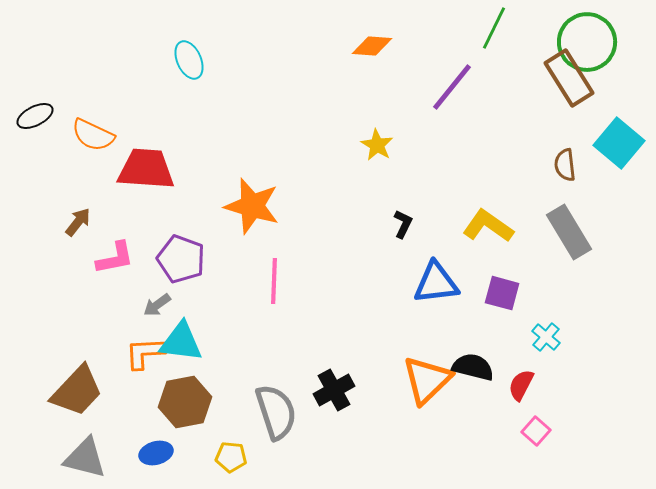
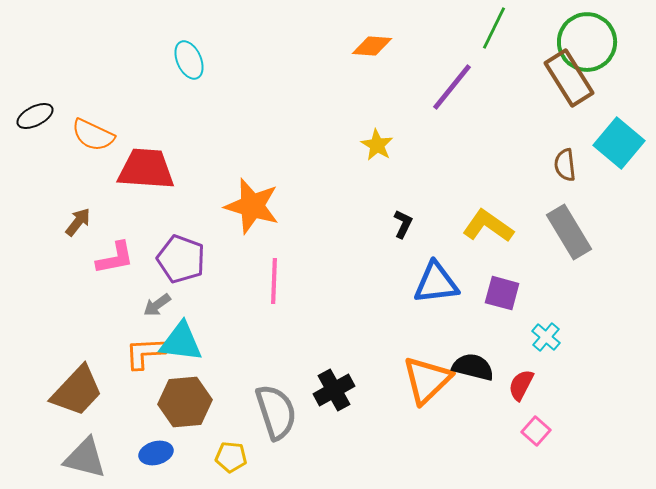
brown hexagon: rotated 6 degrees clockwise
